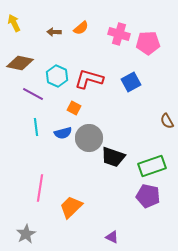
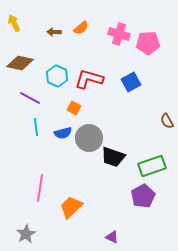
purple line: moved 3 px left, 4 px down
purple pentagon: moved 5 px left; rotated 30 degrees clockwise
